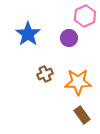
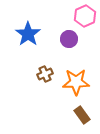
purple circle: moved 1 px down
orange star: moved 2 px left
